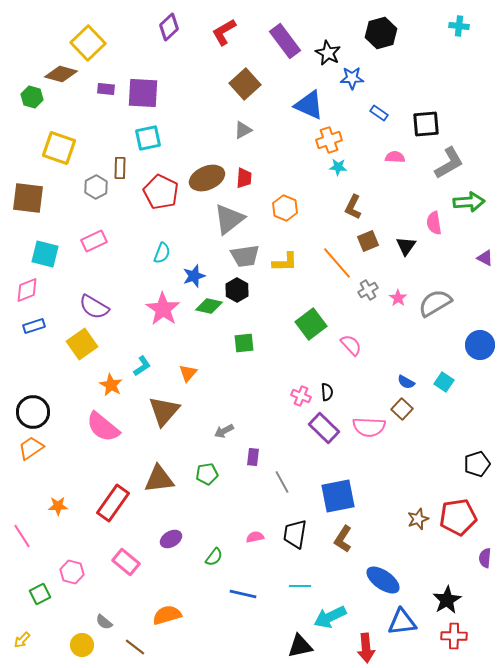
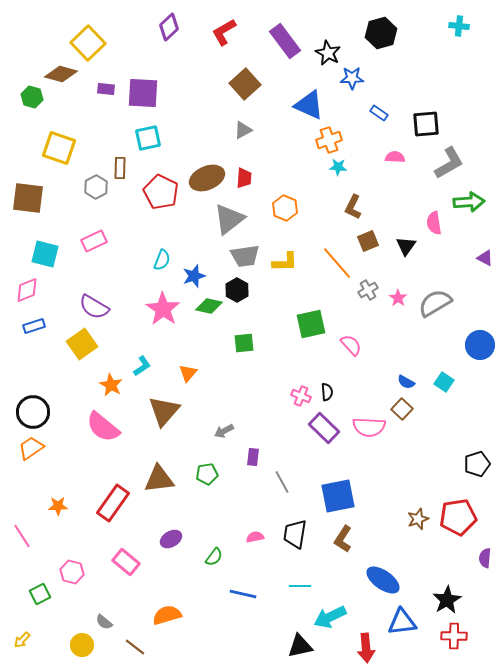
cyan semicircle at (162, 253): moved 7 px down
green square at (311, 324): rotated 24 degrees clockwise
